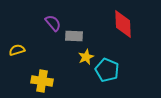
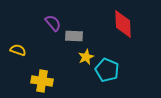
yellow semicircle: moved 1 px right; rotated 35 degrees clockwise
